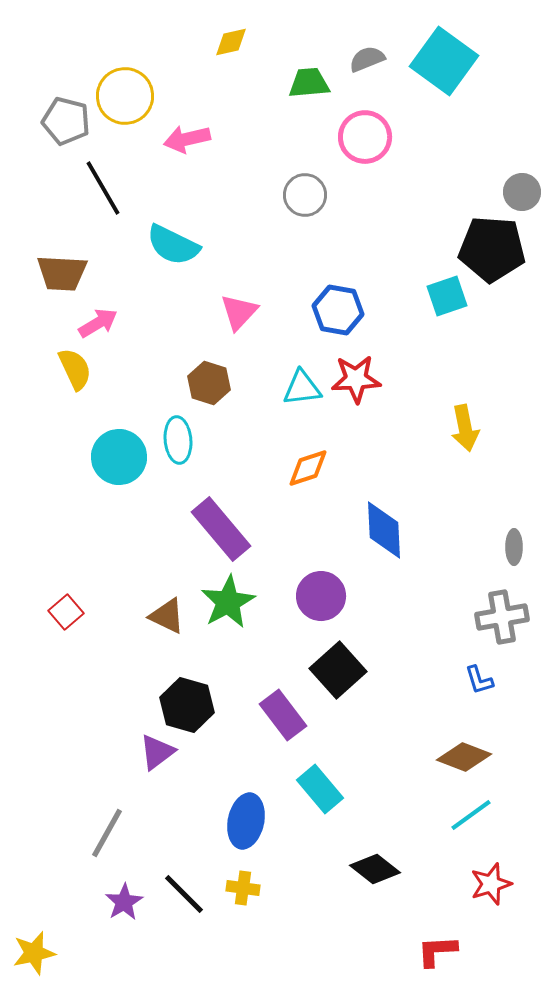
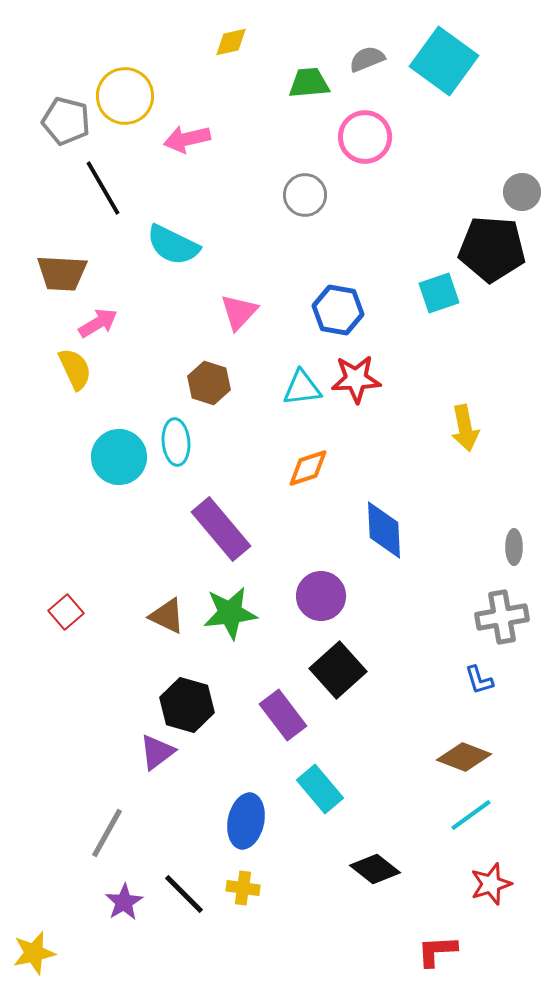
cyan square at (447, 296): moved 8 px left, 3 px up
cyan ellipse at (178, 440): moved 2 px left, 2 px down
green star at (228, 602): moved 2 px right, 11 px down; rotated 22 degrees clockwise
